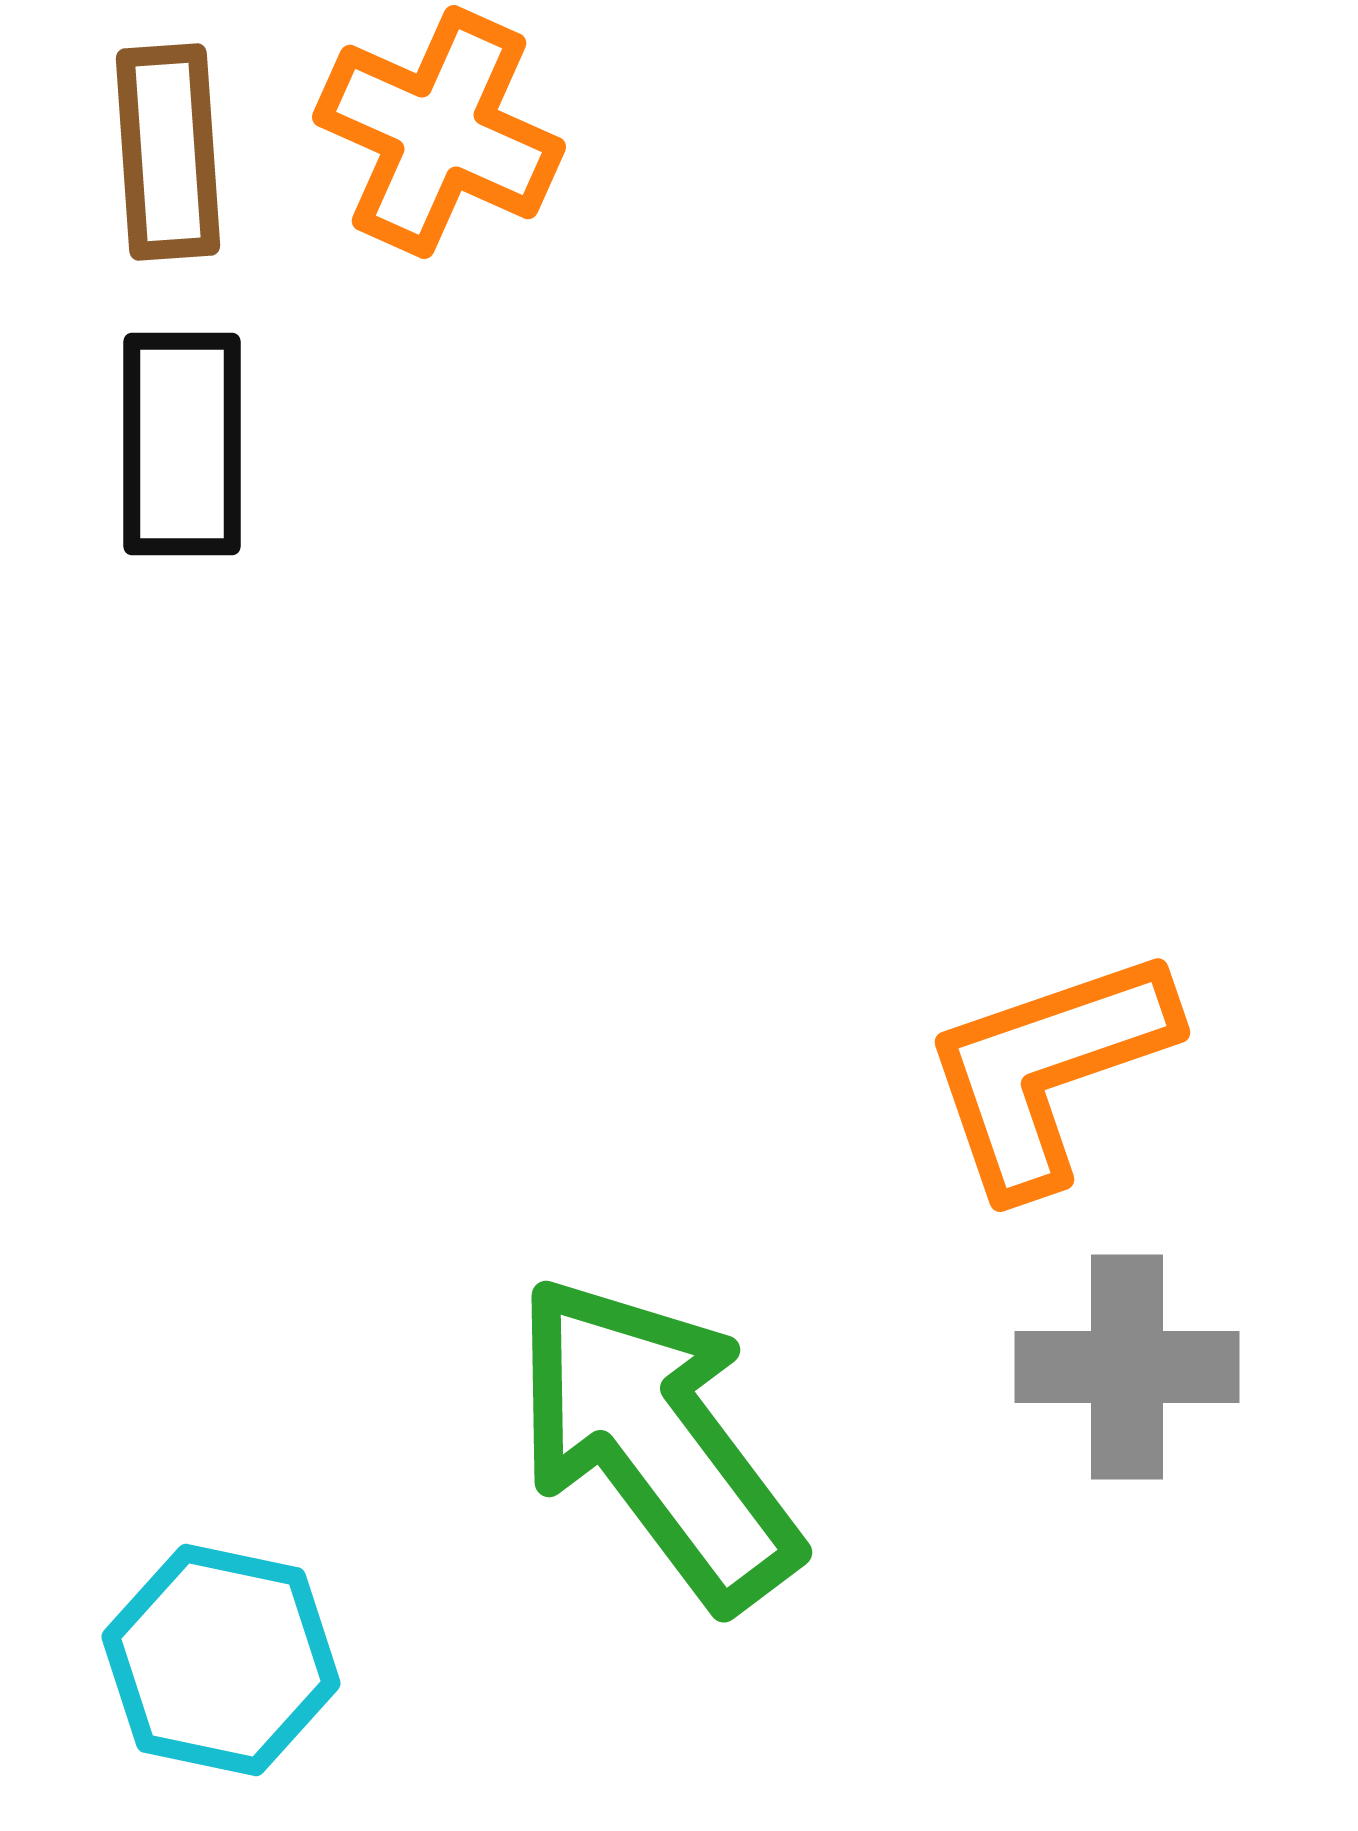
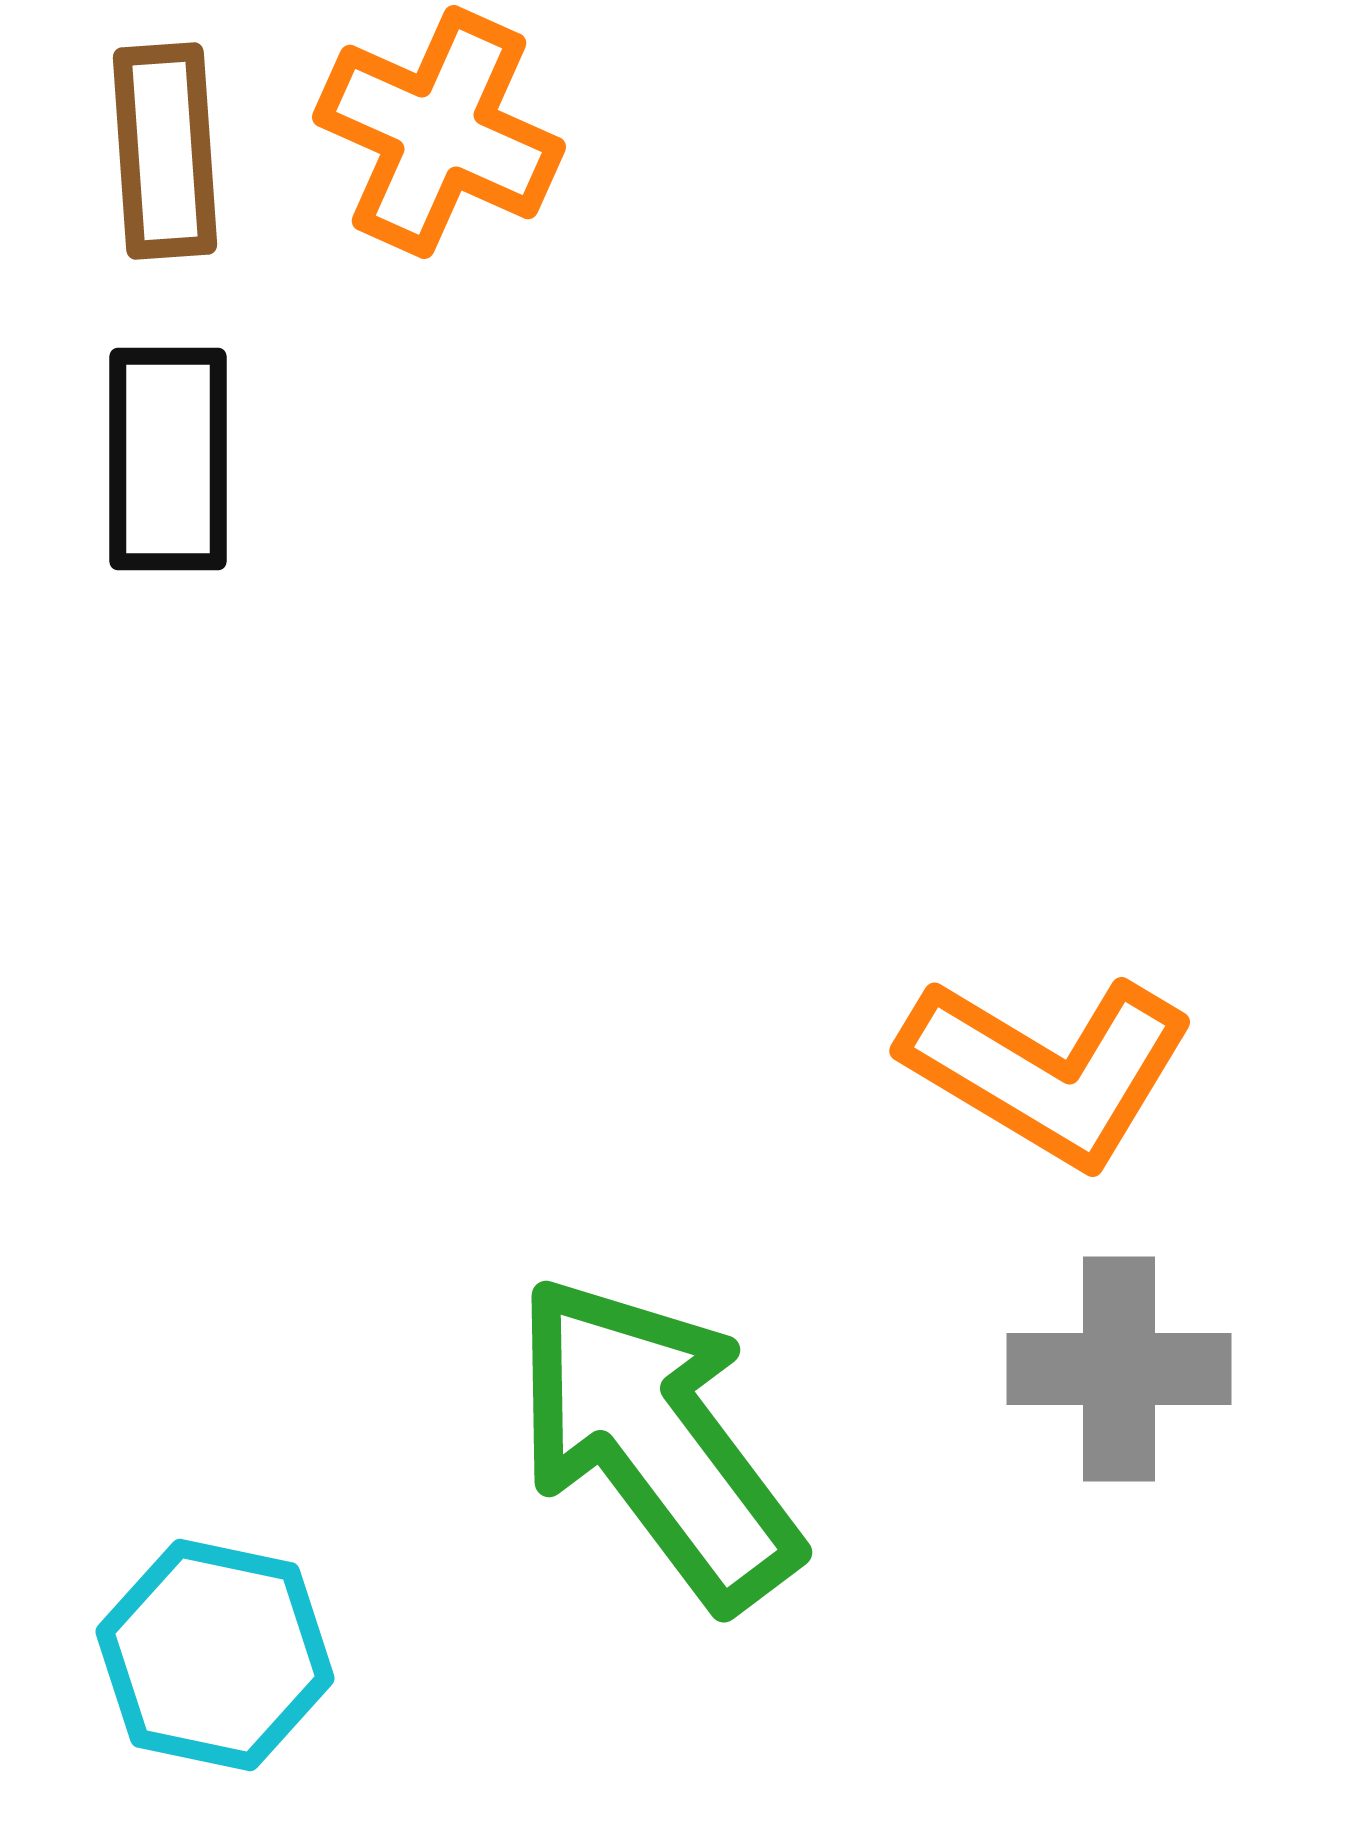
brown rectangle: moved 3 px left, 1 px up
black rectangle: moved 14 px left, 15 px down
orange L-shape: rotated 130 degrees counterclockwise
gray cross: moved 8 px left, 2 px down
cyan hexagon: moved 6 px left, 5 px up
